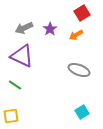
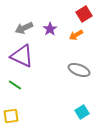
red square: moved 2 px right, 1 px down
